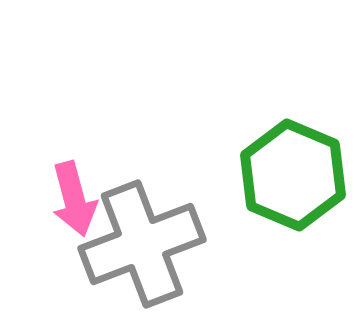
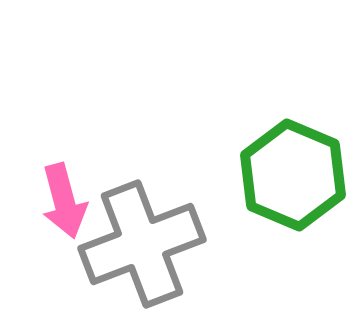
pink arrow: moved 10 px left, 2 px down
